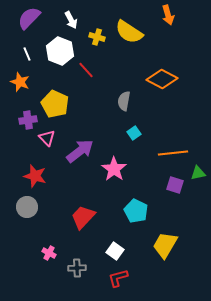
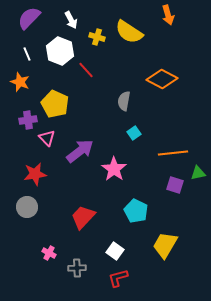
red star: moved 2 px up; rotated 25 degrees counterclockwise
